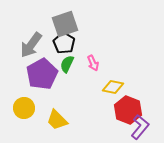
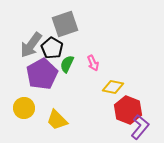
black pentagon: moved 12 px left, 5 px down
